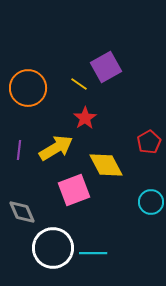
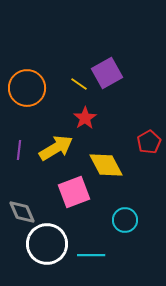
purple square: moved 1 px right, 6 px down
orange circle: moved 1 px left
pink square: moved 2 px down
cyan circle: moved 26 px left, 18 px down
white circle: moved 6 px left, 4 px up
cyan line: moved 2 px left, 2 px down
